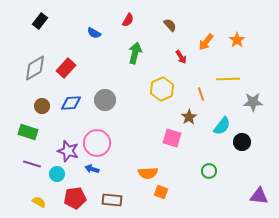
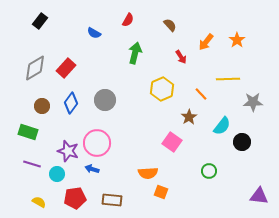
orange line: rotated 24 degrees counterclockwise
blue diamond: rotated 50 degrees counterclockwise
pink square: moved 4 px down; rotated 18 degrees clockwise
